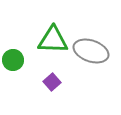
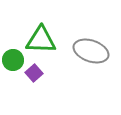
green triangle: moved 12 px left
purple square: moved 18 px left, 9 px up
